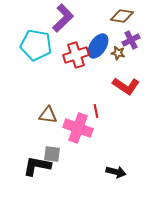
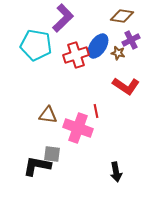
black arrow: rotated 66 degrees clockwise
